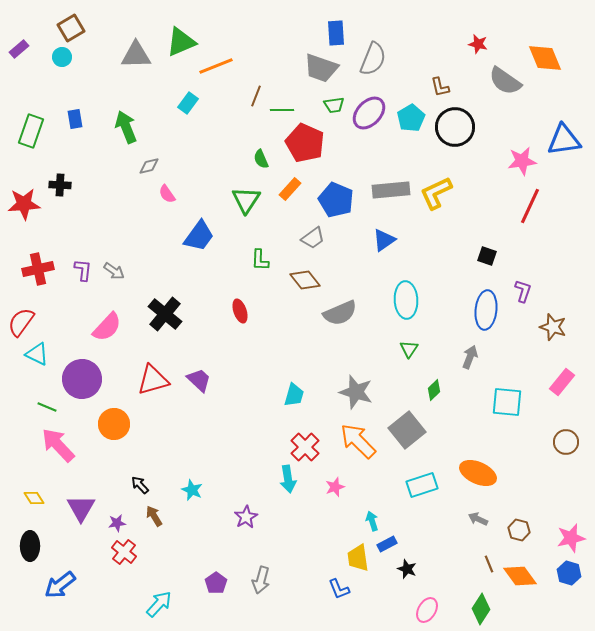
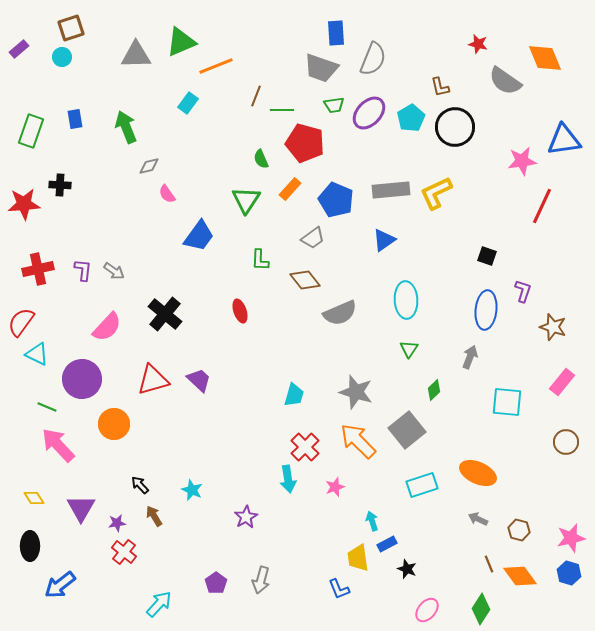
brown square at (71, 28): rotated 12 degrees clockwise
red pentagon at (305, 143): rotated 9 degrees counterclockwise
red line at (530, 206): moved 12 px right
pink ellipse at (427, 610): rotated 10 degrees clockwise
